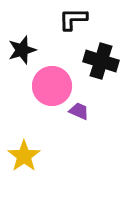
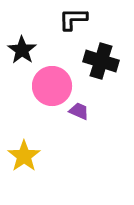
black star: rotated 20 degrees counterclockwise
